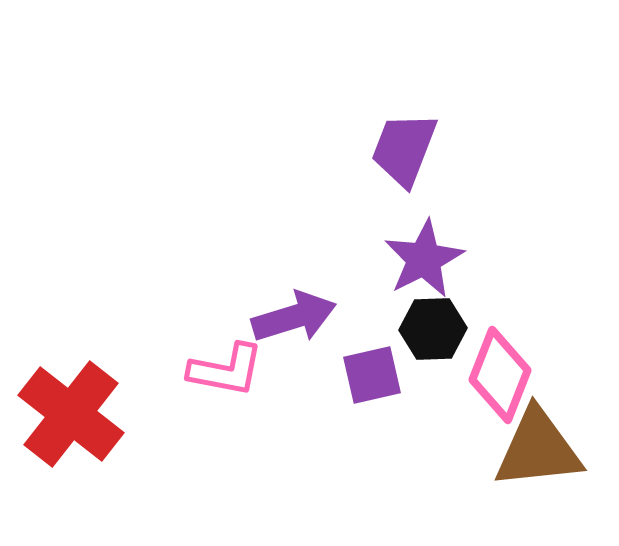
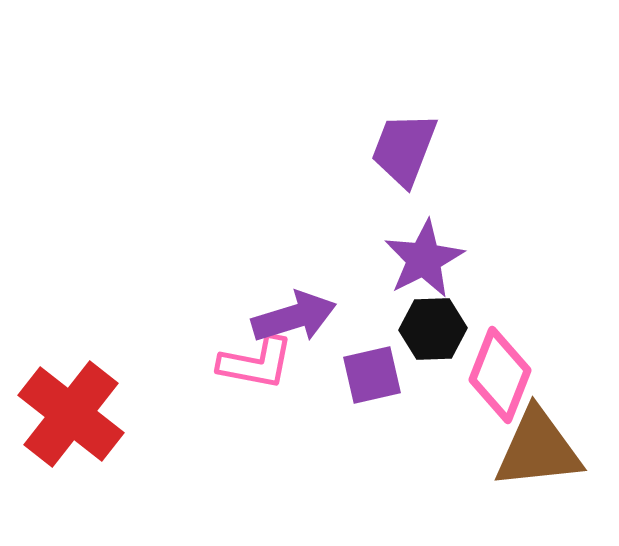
pink L-shape: moved 30 px right, 7 px up
